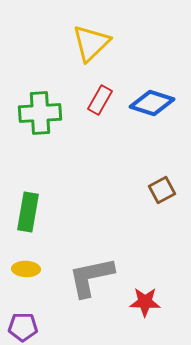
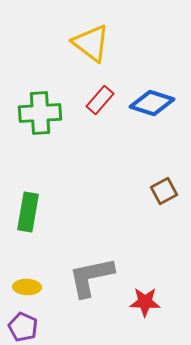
yellow triangle: rotated 39 degrees counterclockwise
red rectangle: rotated 12 degrees clockwise
brown square: moved 2 px right, 1 px down
yellow ellipse: moved 1 px right, 18 px down
purple pentagon: rotated 24 degrees clockwise
